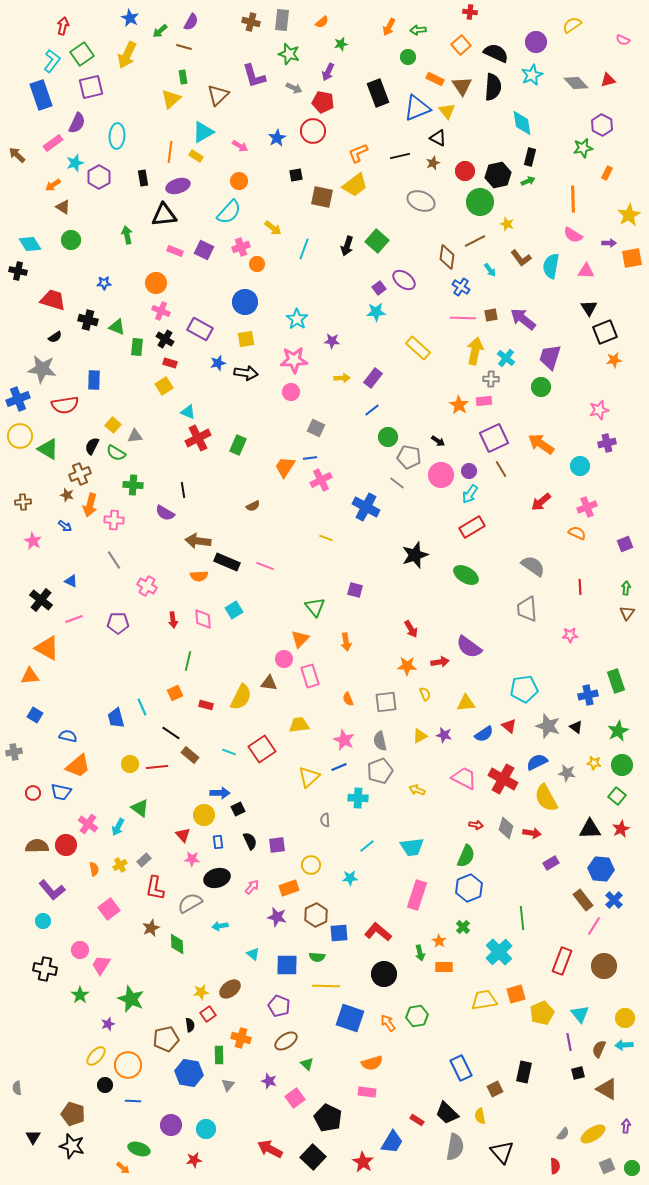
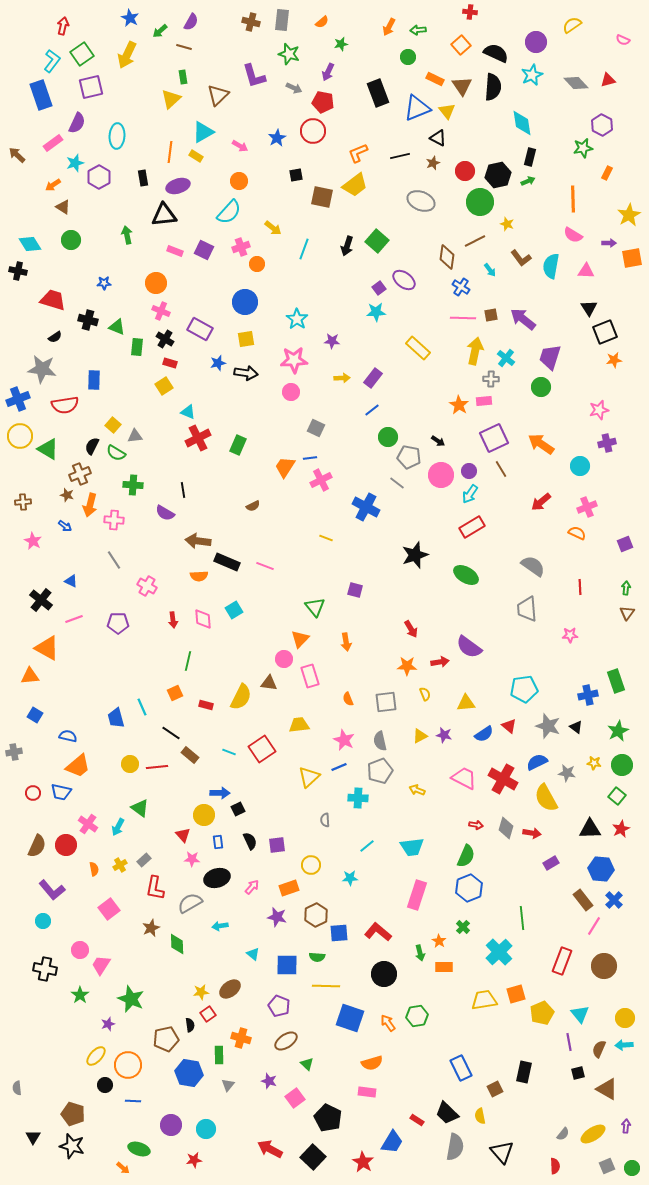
brown semicircle at (37, 846): rotated 115 degrees clockwise
